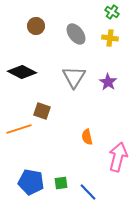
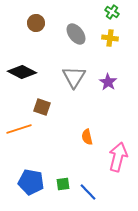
brown circle: moved 3 px up
brown square: moved 4 px up
green square: moved 2 px right, 1 px down
